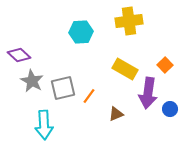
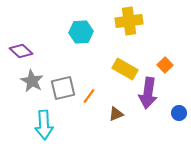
purple diamond: moved 2 px right, 4 px up
blue circle: moved 9 px right, 4 px down
